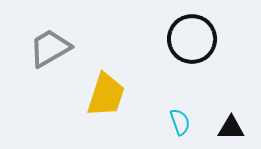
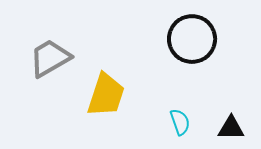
gray trapezoid: moved 10 px down
